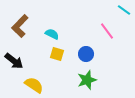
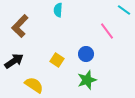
cyan semicircle: moved 6 px right, 24 px up; rotated 112 degrees counterclockwise
yellow square: moved 6 px down; rotated 16 degrees clockwise
black arrow: rotated 72 degrees counterclockwise
